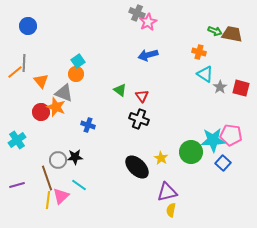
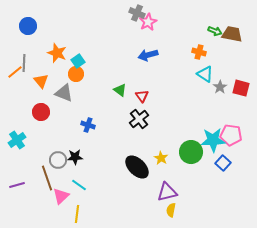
orange star: moved 1 px right, 54 px up
black cross: rotated 30 degrees clockwise
yellow line: moved 29 px right, 14 px down
